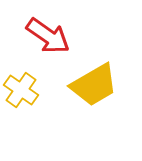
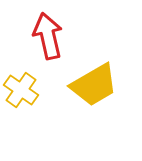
red arrow: rotated 138 degrees counterclockwise
